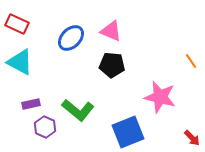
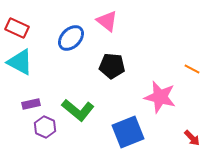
red rectangle: moved 4 px down
pink triangle: moved 4 px left, 10 px up; rotated 15 degrees clockwise
orange line: moved 1 px right, 8 px down; rotated 28 degrees counterclockwise
black pentagon: moved 1 px down
